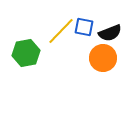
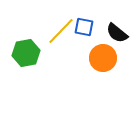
black semicircle: moved 7 px right; rotated 60 degrees clockwise
